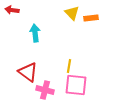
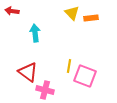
red arrow: moved 1 px down
pink square: moved 9 px right, 9 px up; rotated 15 degrees clockwise
